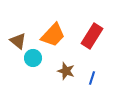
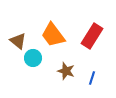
orange trapezoid: rotated 100 degrees clockwise
